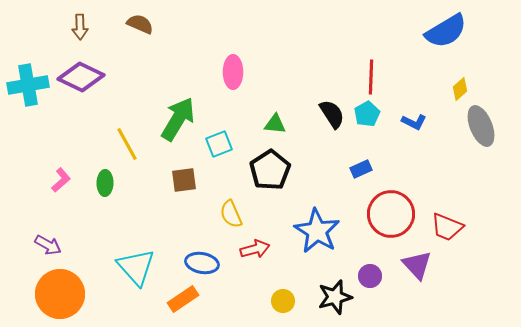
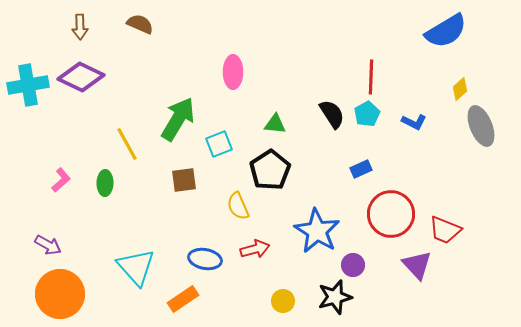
yellow semicircle: moved 7 px right, 8 px up
red trapezoid: moved 2 px left, 3 px down
blue ellipse: moved 3 px right, 4 px up
purple circle: moved 17 px left, 11 px up
